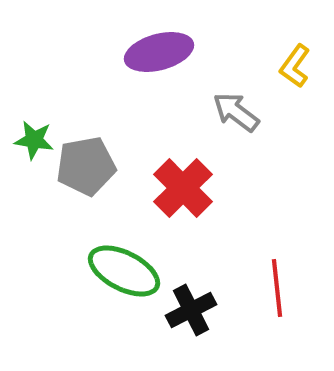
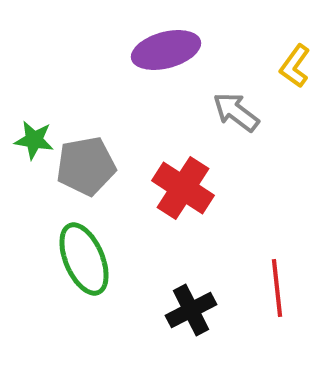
purple ellipse: moved 7 px right, 2 px up
red cross: rotated 12 degrees counterclockwise
green ellipse: moved 40 px left, 12 px up; rotated 40 degrees clockwise
